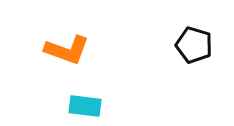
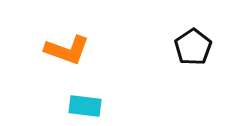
black pentagon: moved 1 px left, 2 px down; rotated 21 degrees clockwise
